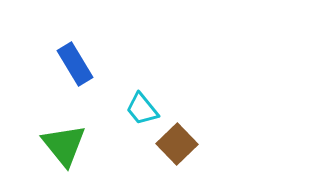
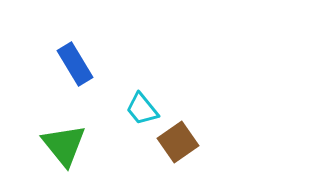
brown square: moved 1 px right, 2 px up; rotated 9 degrees clockwise
